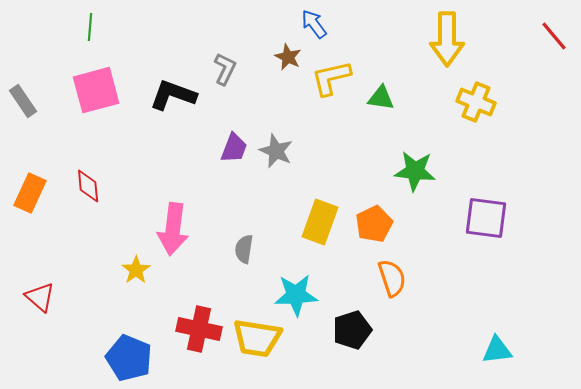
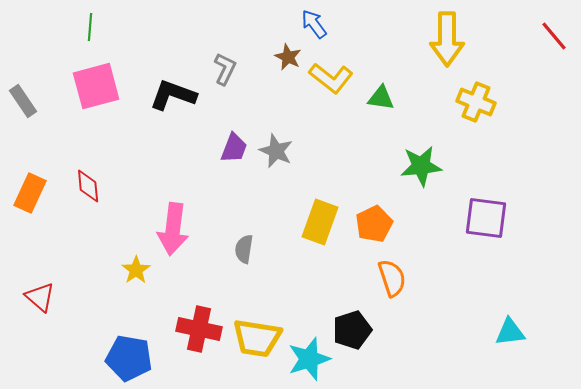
yellow L-shape: rotated 129 degrees counterclockwise
pink square: moved 4 px up
green star: moved 6 px right, 5 px up; rotated 12 degrees counterclockwise
cyan star: moved 13 px right, 64 px down; rotated 15 degrees counterclockwise
cyan triangle: moved 13 px right, 18 px up
blue pentagon: rotated 12 degrees counterclockwise
